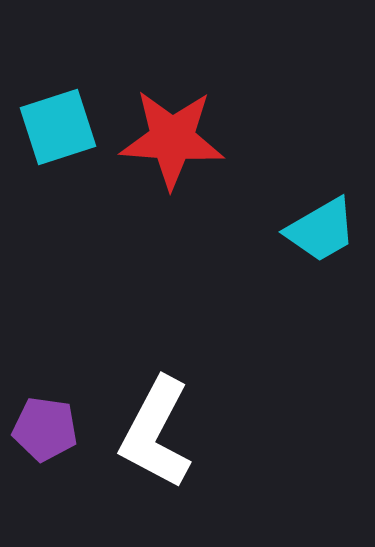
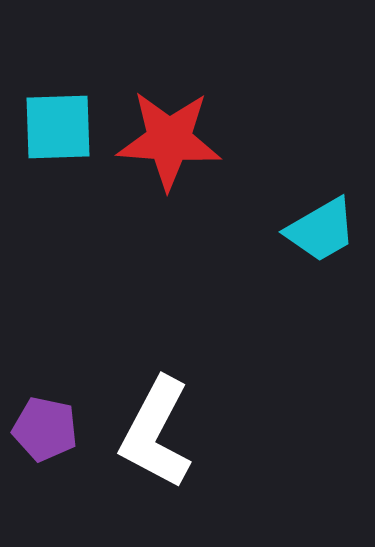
cyan square: rotated 16 degrees clockwise
red star: moved 3 px left, 1 px down
purple pentagon: rotated 4 degrees clockwise
